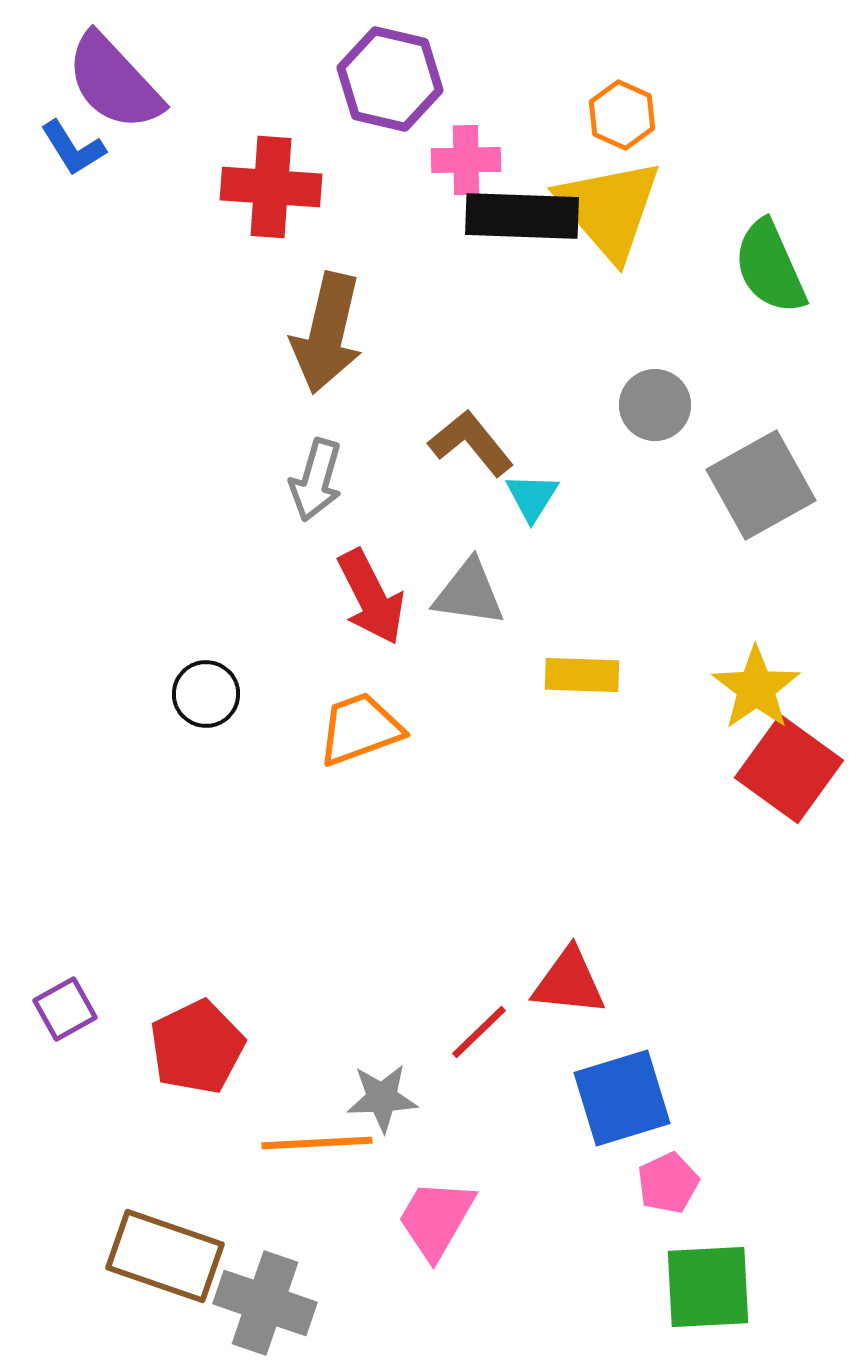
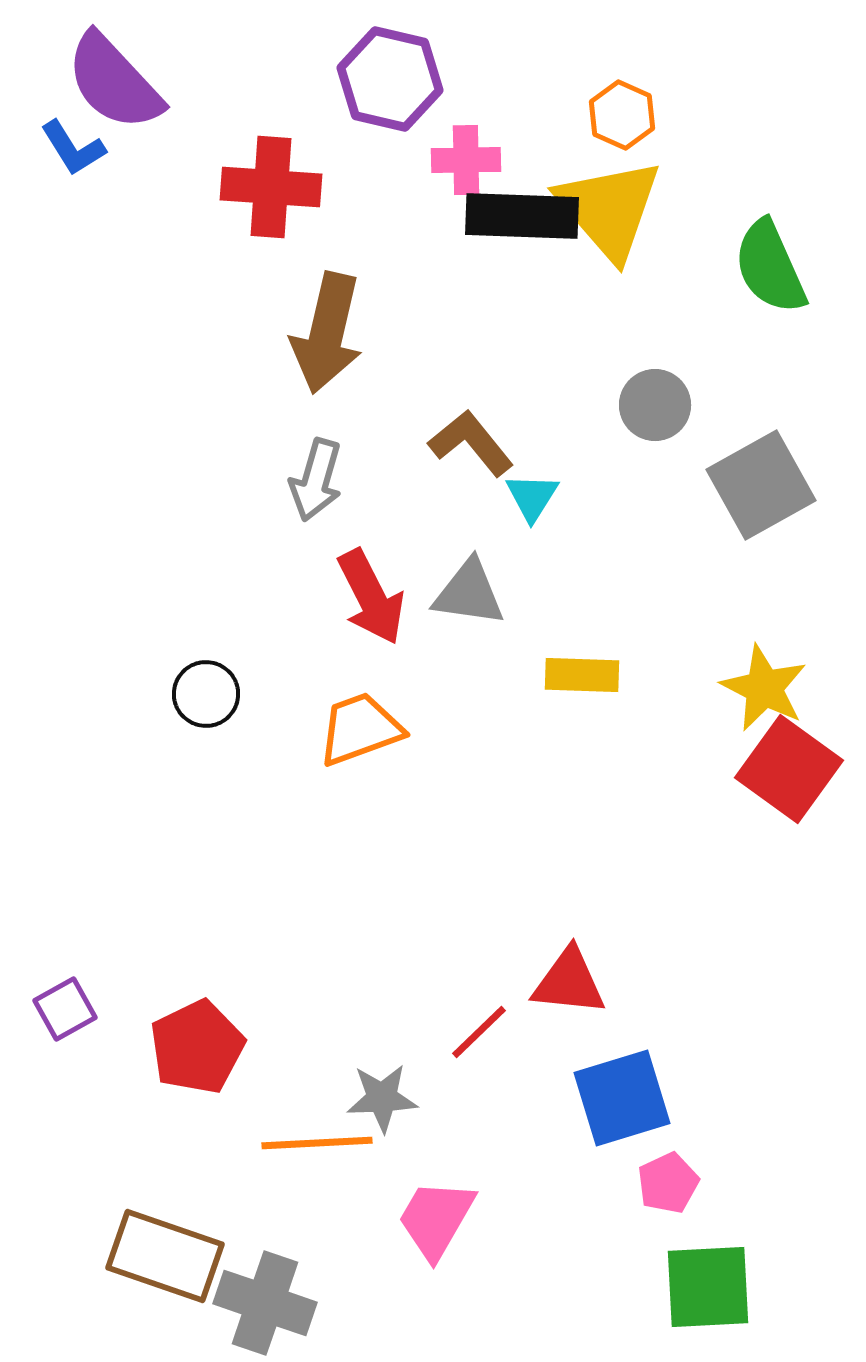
yellow star: moved 8 px right; rotated 10 degrees counterclockwise
